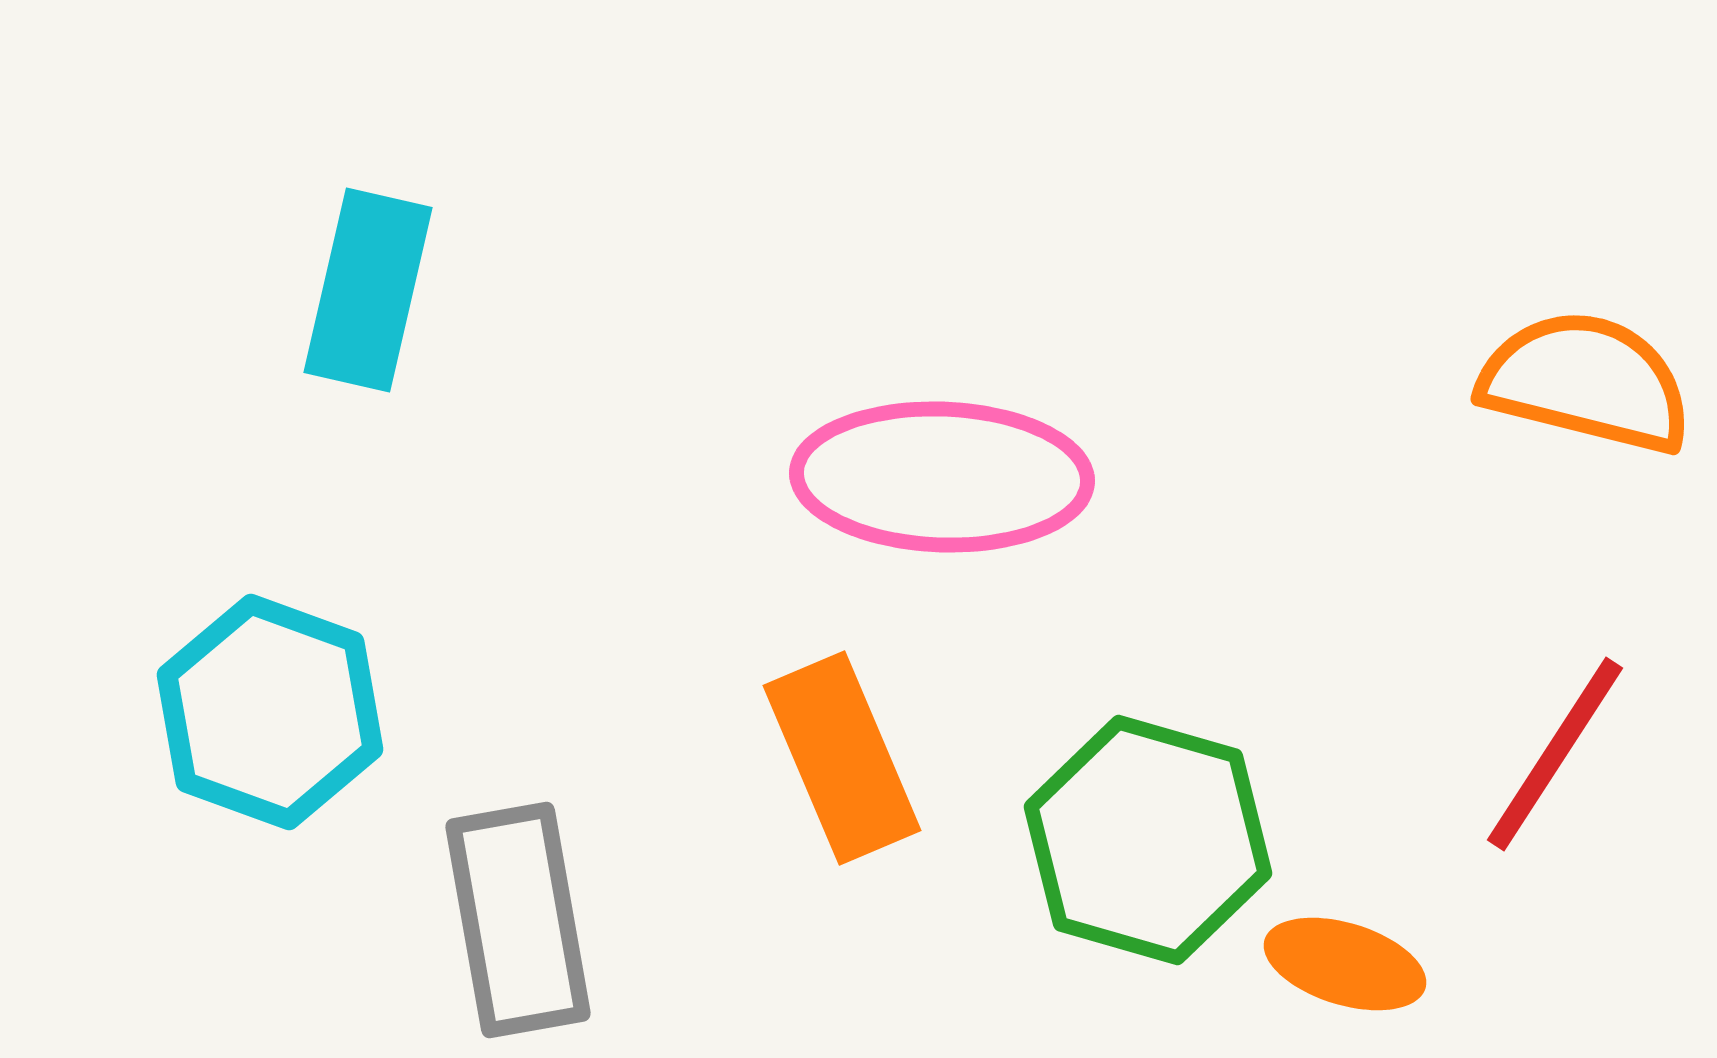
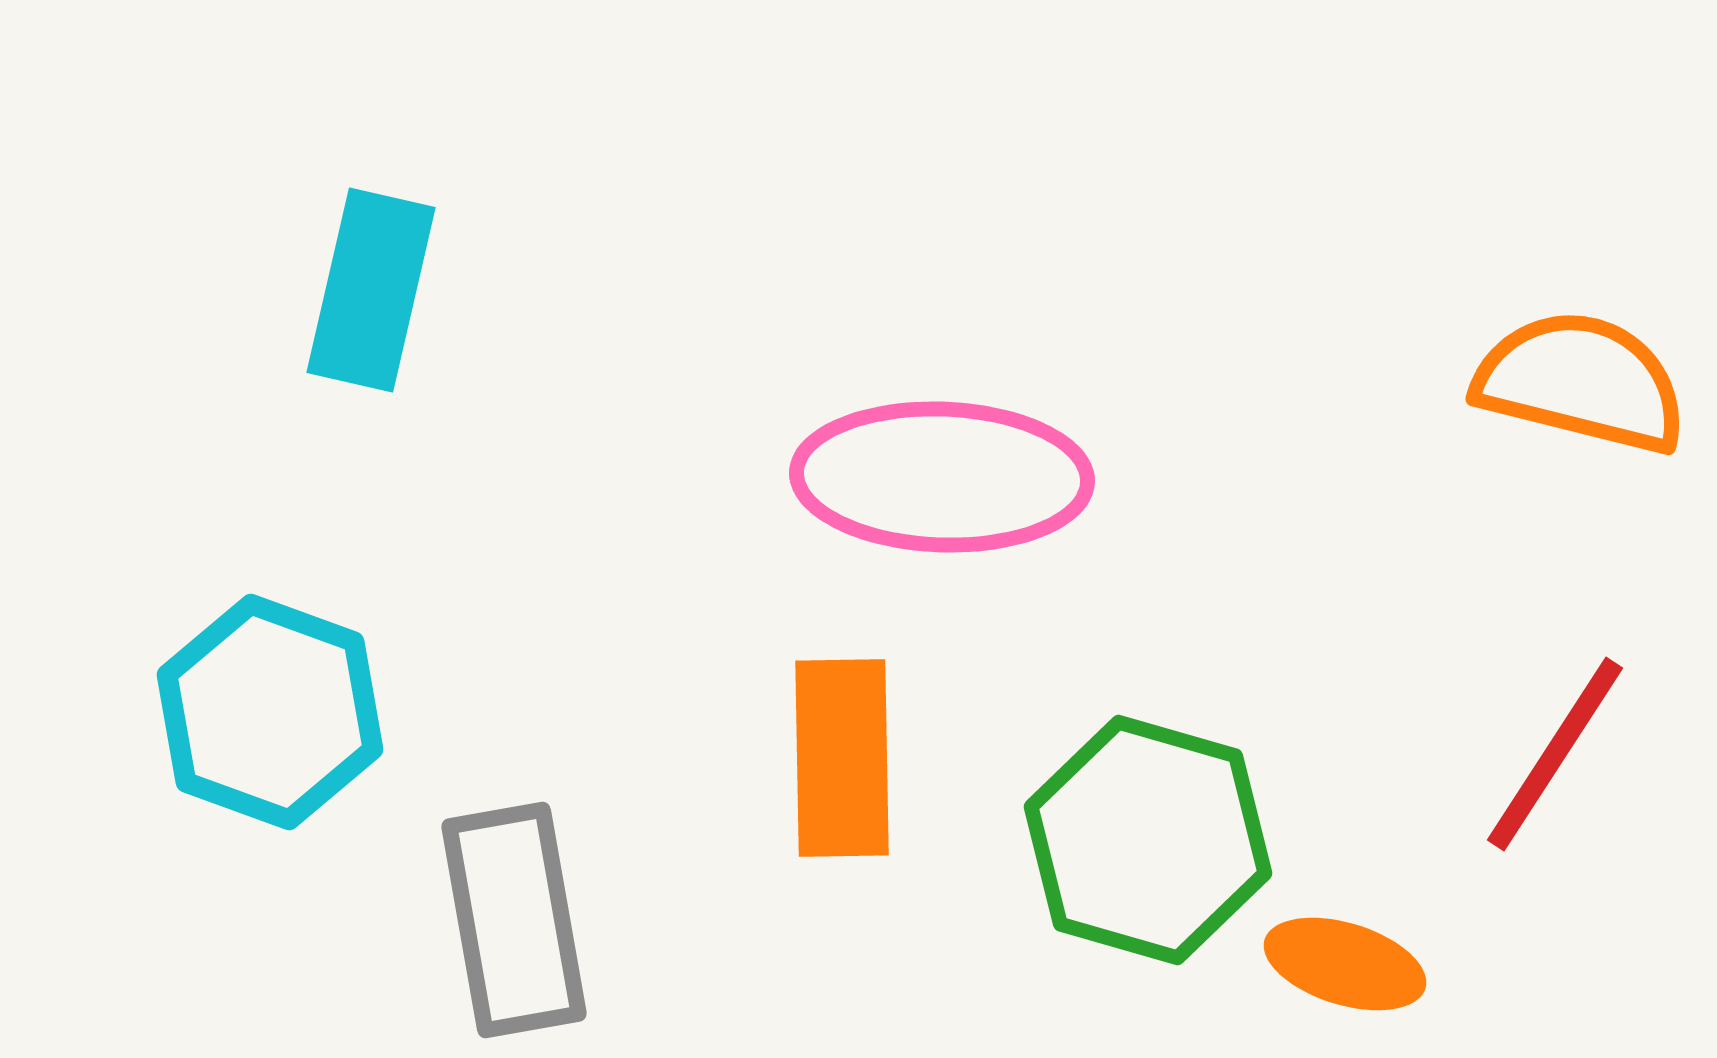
cyan rectangle: moved 3 px right
orange semicircle: moved 5 px left
orange rectangle: rotated 22 degrees clockwise
gray rectangle: moved 4 px left
